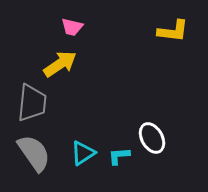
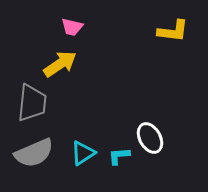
white ellipse: moved 2 px left
gray semicircle: rotated 102 degrees clockwise
